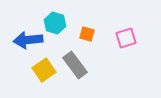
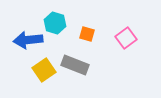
pink square: rotated 20 degrees counterclockwise
gray rectangle: rotated 32 degrees counterclockwise
